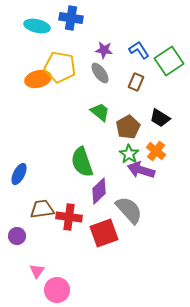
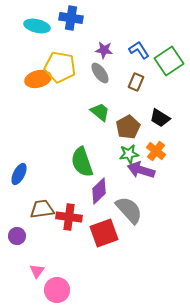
green star: rotated 30 degrees clockwise
